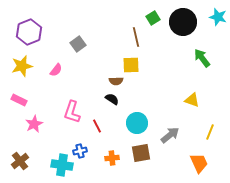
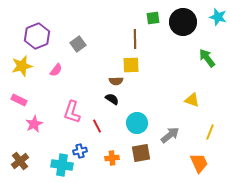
green square: rotated 24 degrees clockwise
purple hexagon: moved 8 px right, 4 px down
brown line: moved 1 px left, 2 px down; rotated 12 degrees clockwise
green arrow: moved 5 px right
